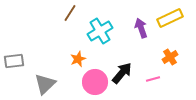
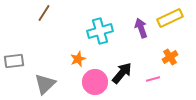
brown line: moved 26 px left
cyan cross: rotated 15 degrees clockwise
